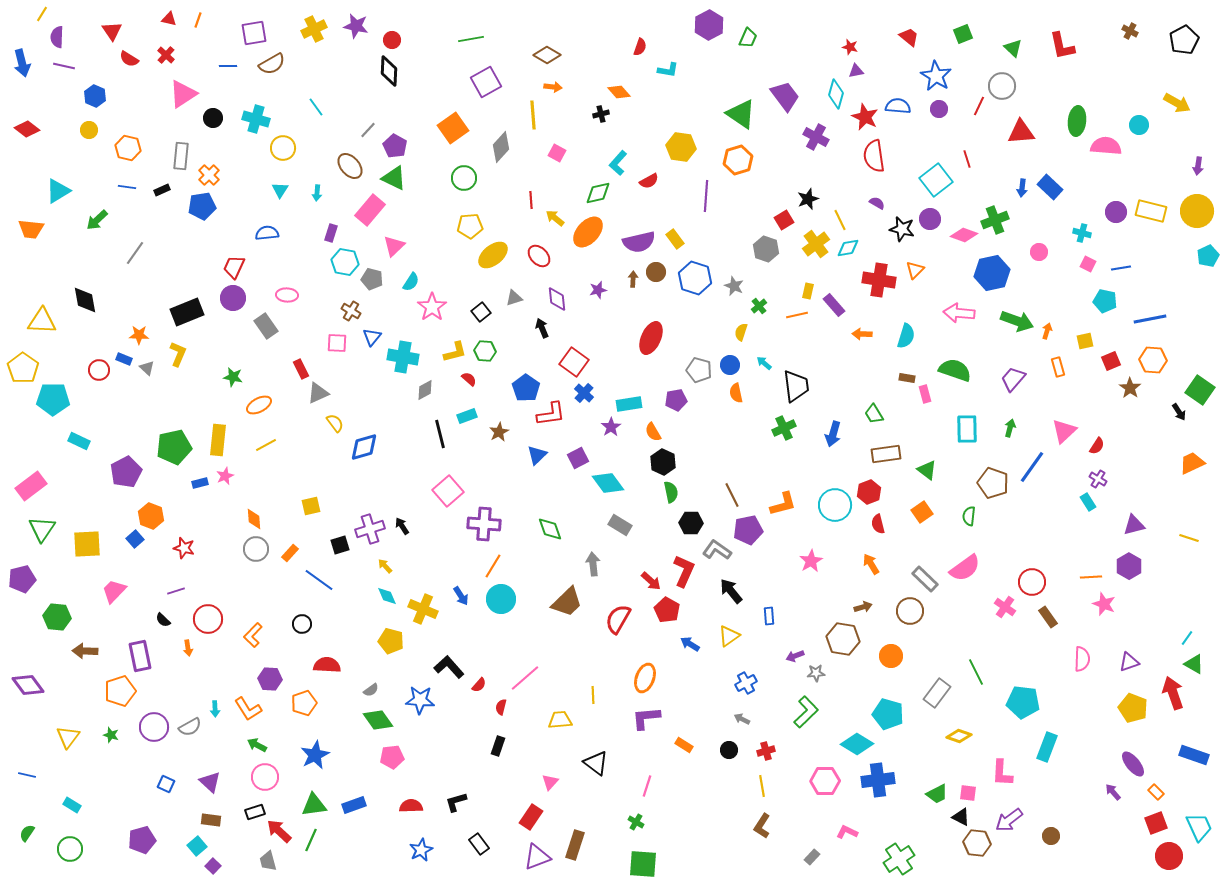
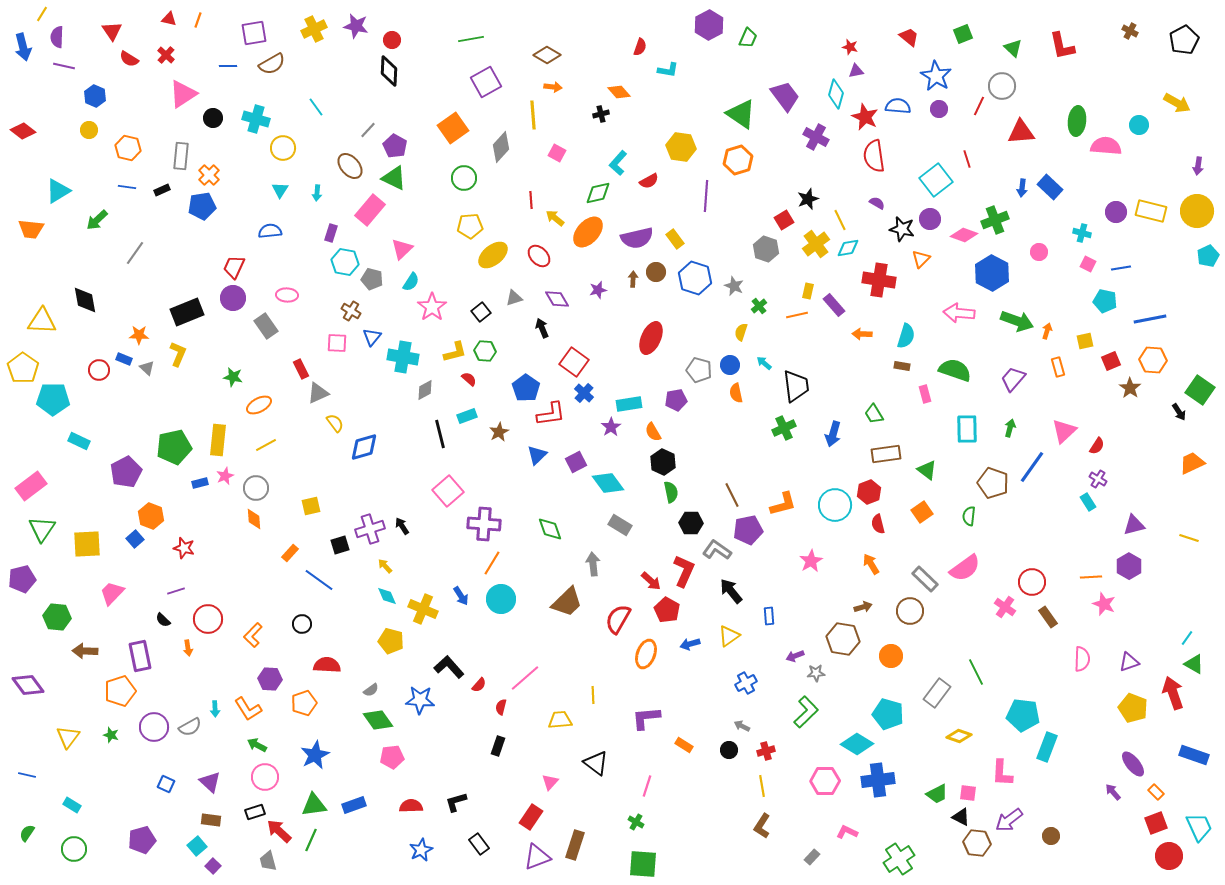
blue arrow at (22, 63): moved 1 px right, 16 px up
red diamond at (27, 129): moved 4 px left, 2 px down
blue semicircle at (267, 233): moved 3 px right, 2 px up
purple semicircle at (639, 242): moved 2 px left, 4 px up
pink triangle at (394, 246): moved 8 px right, 3 px down
orange triangle at (915, 270): moved 6 px right, 11 px up
blue hexagon at (992, 273): rotated 20 degrees counterclockwise
purple diamond at (557, 299): rotated 25 degrees counterclockwise
brown rectangle at (907, 378): moved 5 px left, 12 px up
purple square at (578, 458): moved 2 px left, 4 px down
gray circle at (256, 549): moved 61 px up
orange line at (493, 566): moved 1 px left, 3 px up
pink trapezoid at (114, 591): moved 2 px left, 2 px down
blue arrow at (690, 644): rotated 48 degrees counterclockwise
orange ellipse at (645, 678): moved 1 px right, 24 px up
cyan pentagon at (1023, 702): moved 13 px down
gray arrow at (742, 719): moved 7 px down
green circle at (70, 849): moved 4 px right
